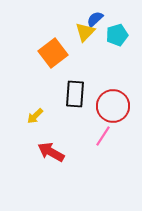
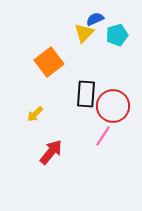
blue semicircle: rotated 18 degrees clockwise
yellow triangle: moved 1 px left, 1 px down
orange square: moved 4 px left, 9 px down
black rectangle: moved 11 px right
yellow arrow: moved 2 px up
red arrow: rotated 100 degrees clockwise
